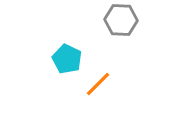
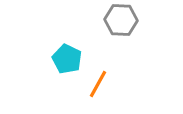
orange line: rotated 16 degrees counterclockwise
